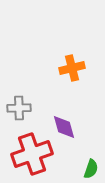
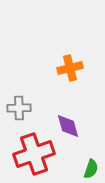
orange cross: moved 2 px left
purple diamond: moved 4 px right, 1 px up
red cross: moved 2 px right
